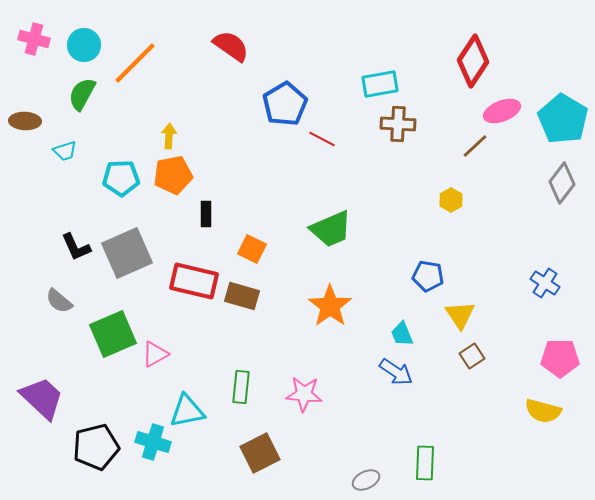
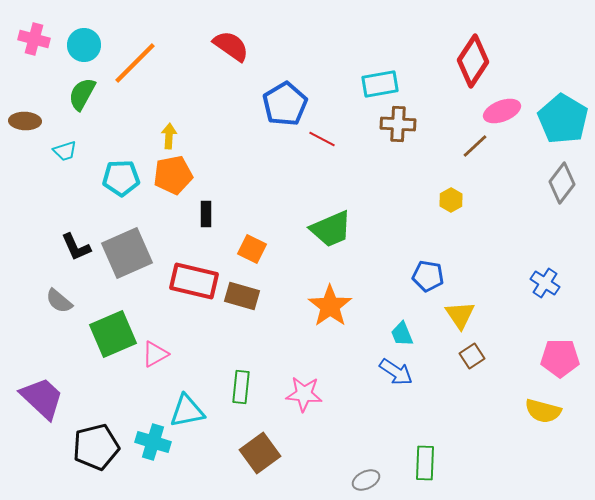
brown square at (260, 453): rotated 9 degrees counterclockwise
